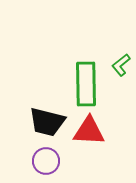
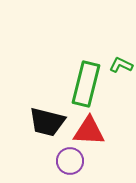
green L-shape: rotated 65 degrees clockwise
green rectangle: rotated 15 degrees clockwise
purple circle: moved 24 px right
